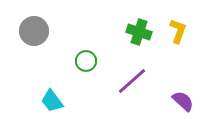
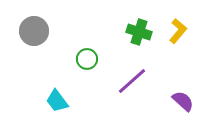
yellow L-shape: rotated 20 degrees clockwise
green circle: moved 1 px right, 2 px up
cyan trapezoid: moved 5 px right
